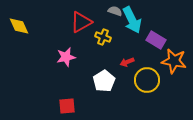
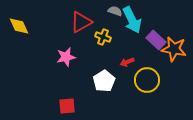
purple rectangle: rotated 12 degrees clockwise
orange star: moved 12 px up
